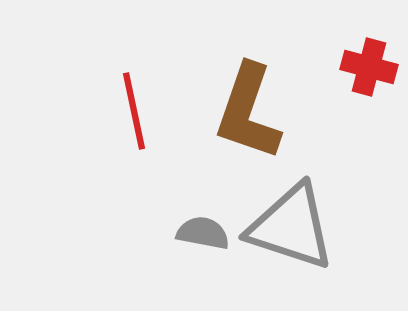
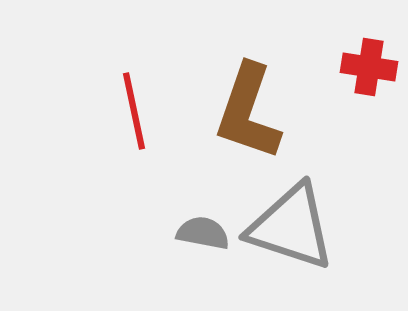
red cross: rotated 6 degrees counterclockwise
